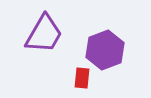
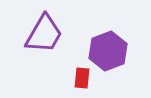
purple hexagon: moved 3 px right, 1 px down
